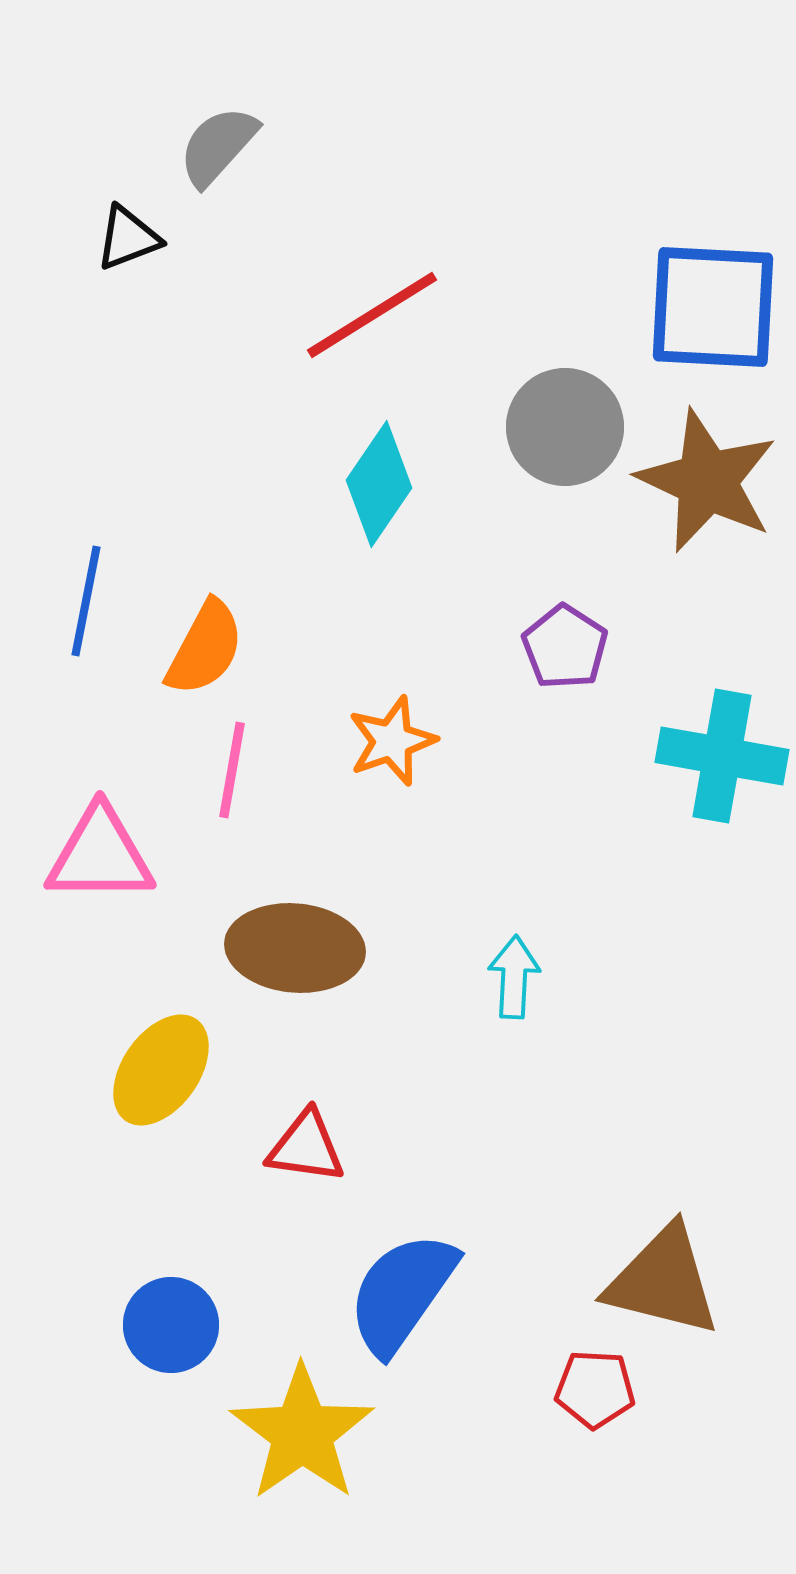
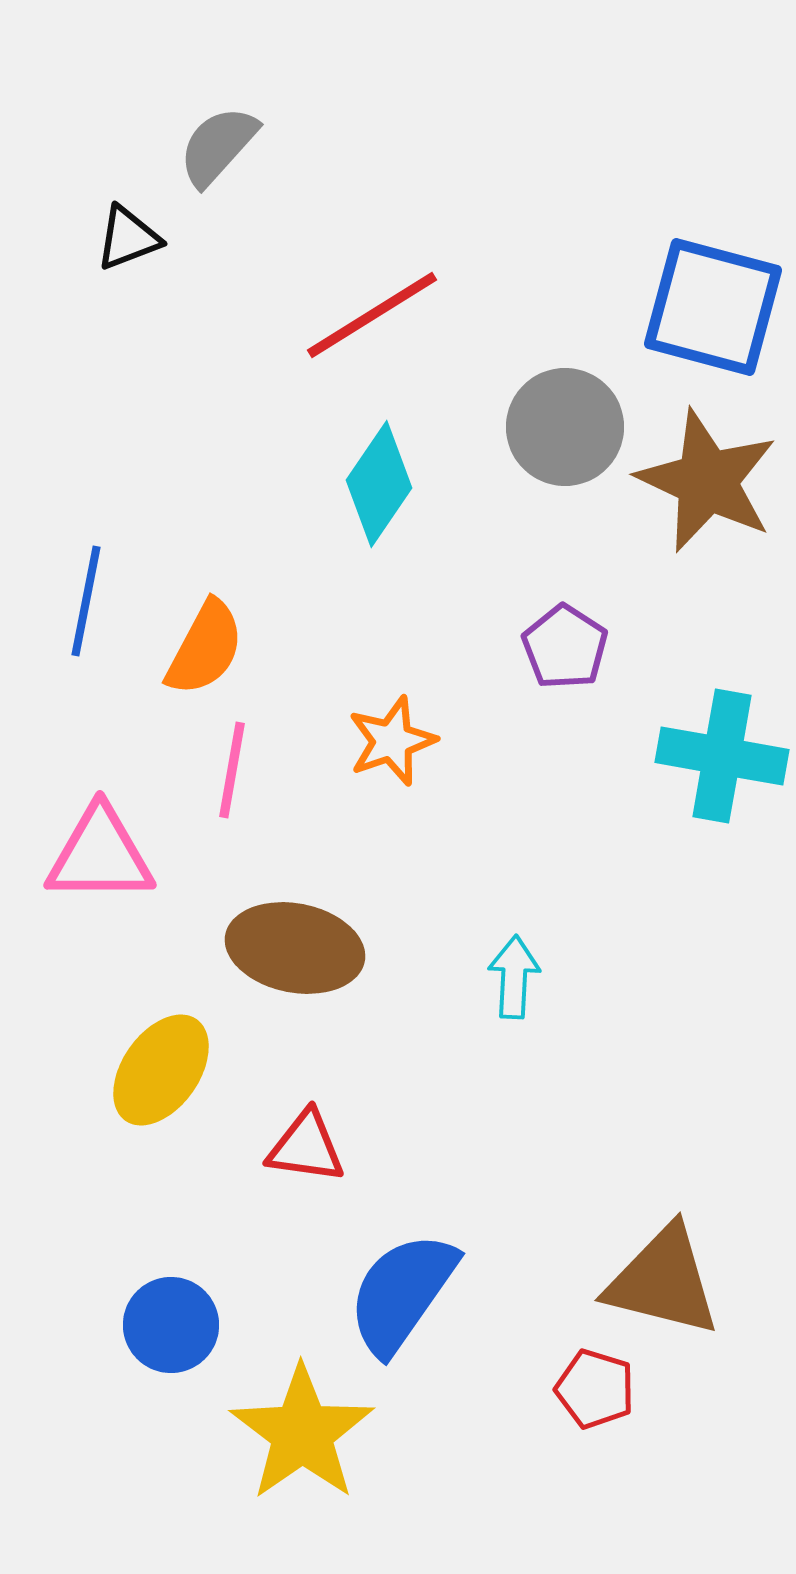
blue square: rotated 12 degrees clockwise
brown ellipse: rotated 6 degrees clockwise
red pentagon: rotated 14 degrees clockwise
